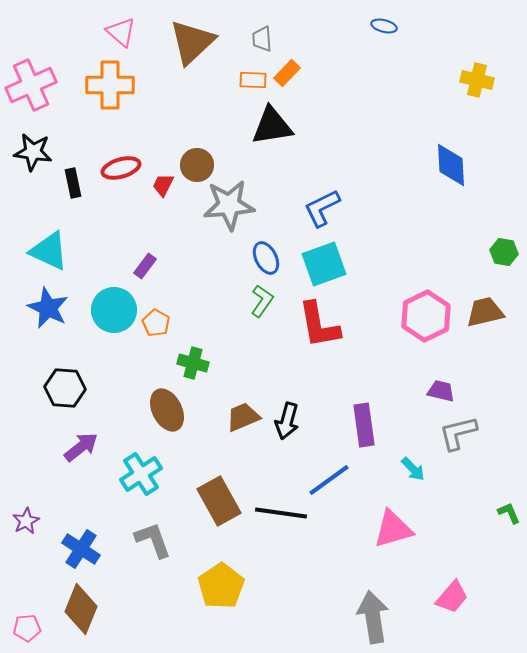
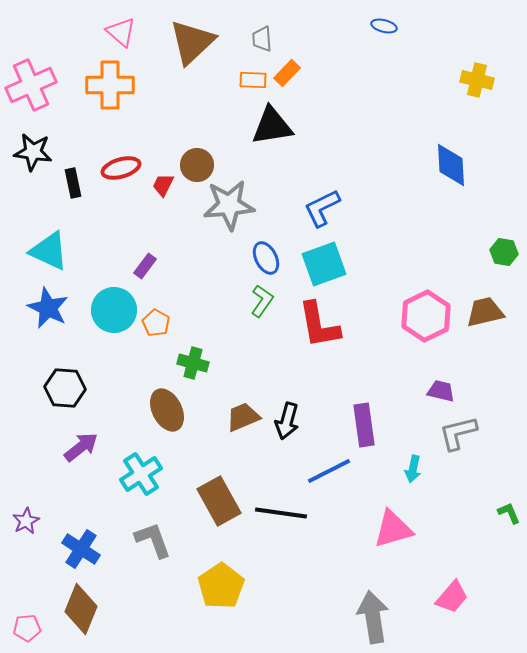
cyan arrow at (413, 469): rotated 56 degrees clockwise
blue line at (329, 480): moved 9 px up; rotated 9 degrees clockwise
